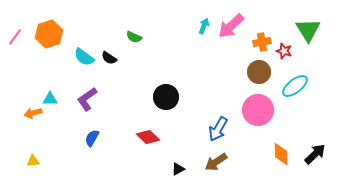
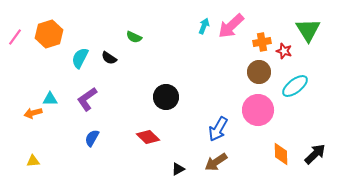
cyan semicircle: moved 4 px left, 1 px down; rotated 80 degrees clockwise
